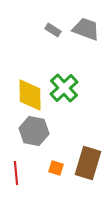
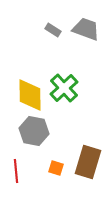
brown rectangle: moved 1 px up
red line: moved 2 px up
